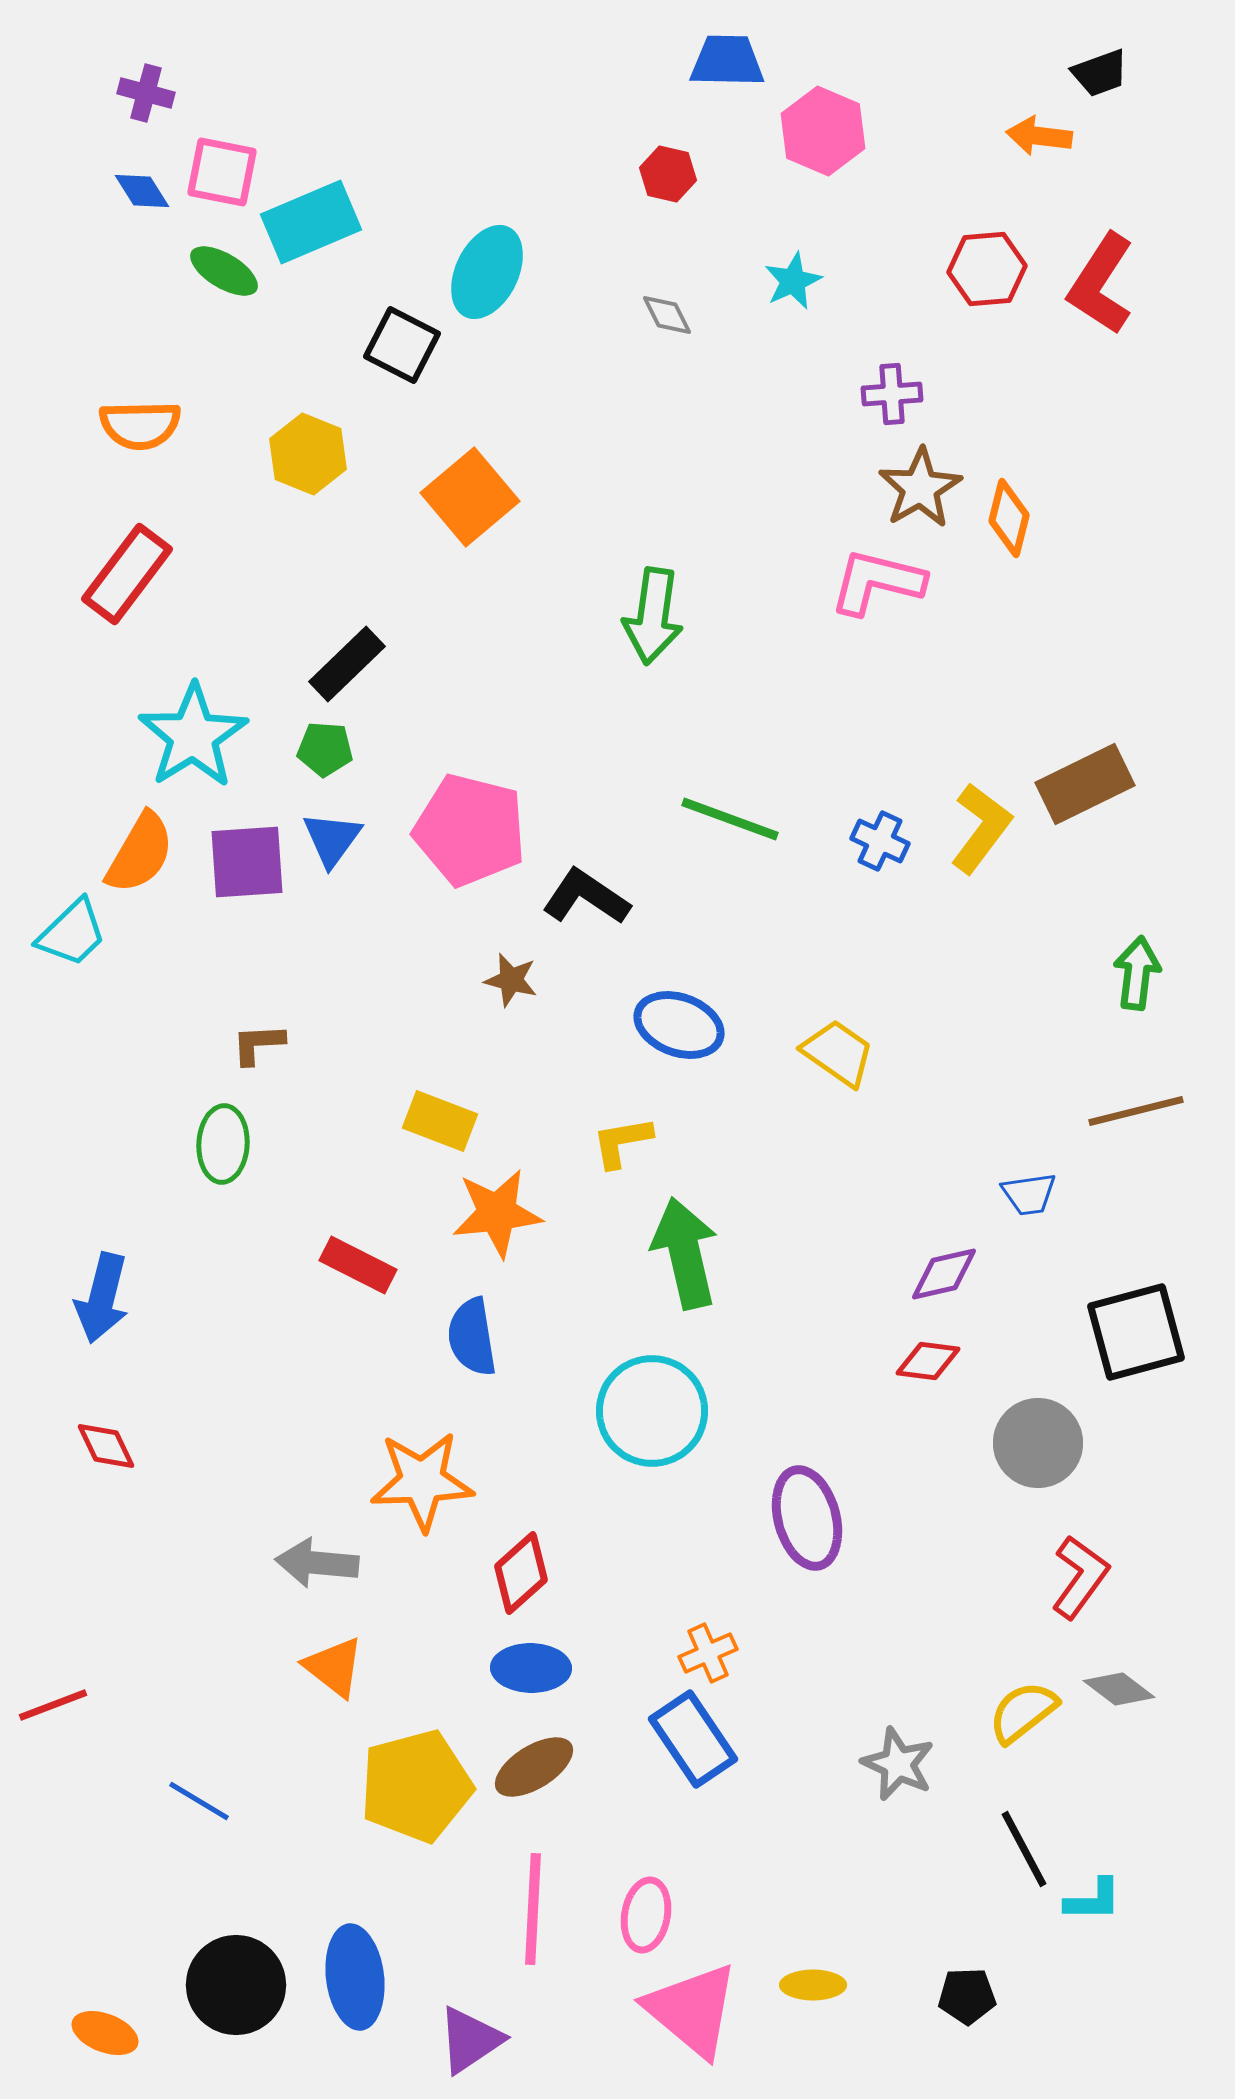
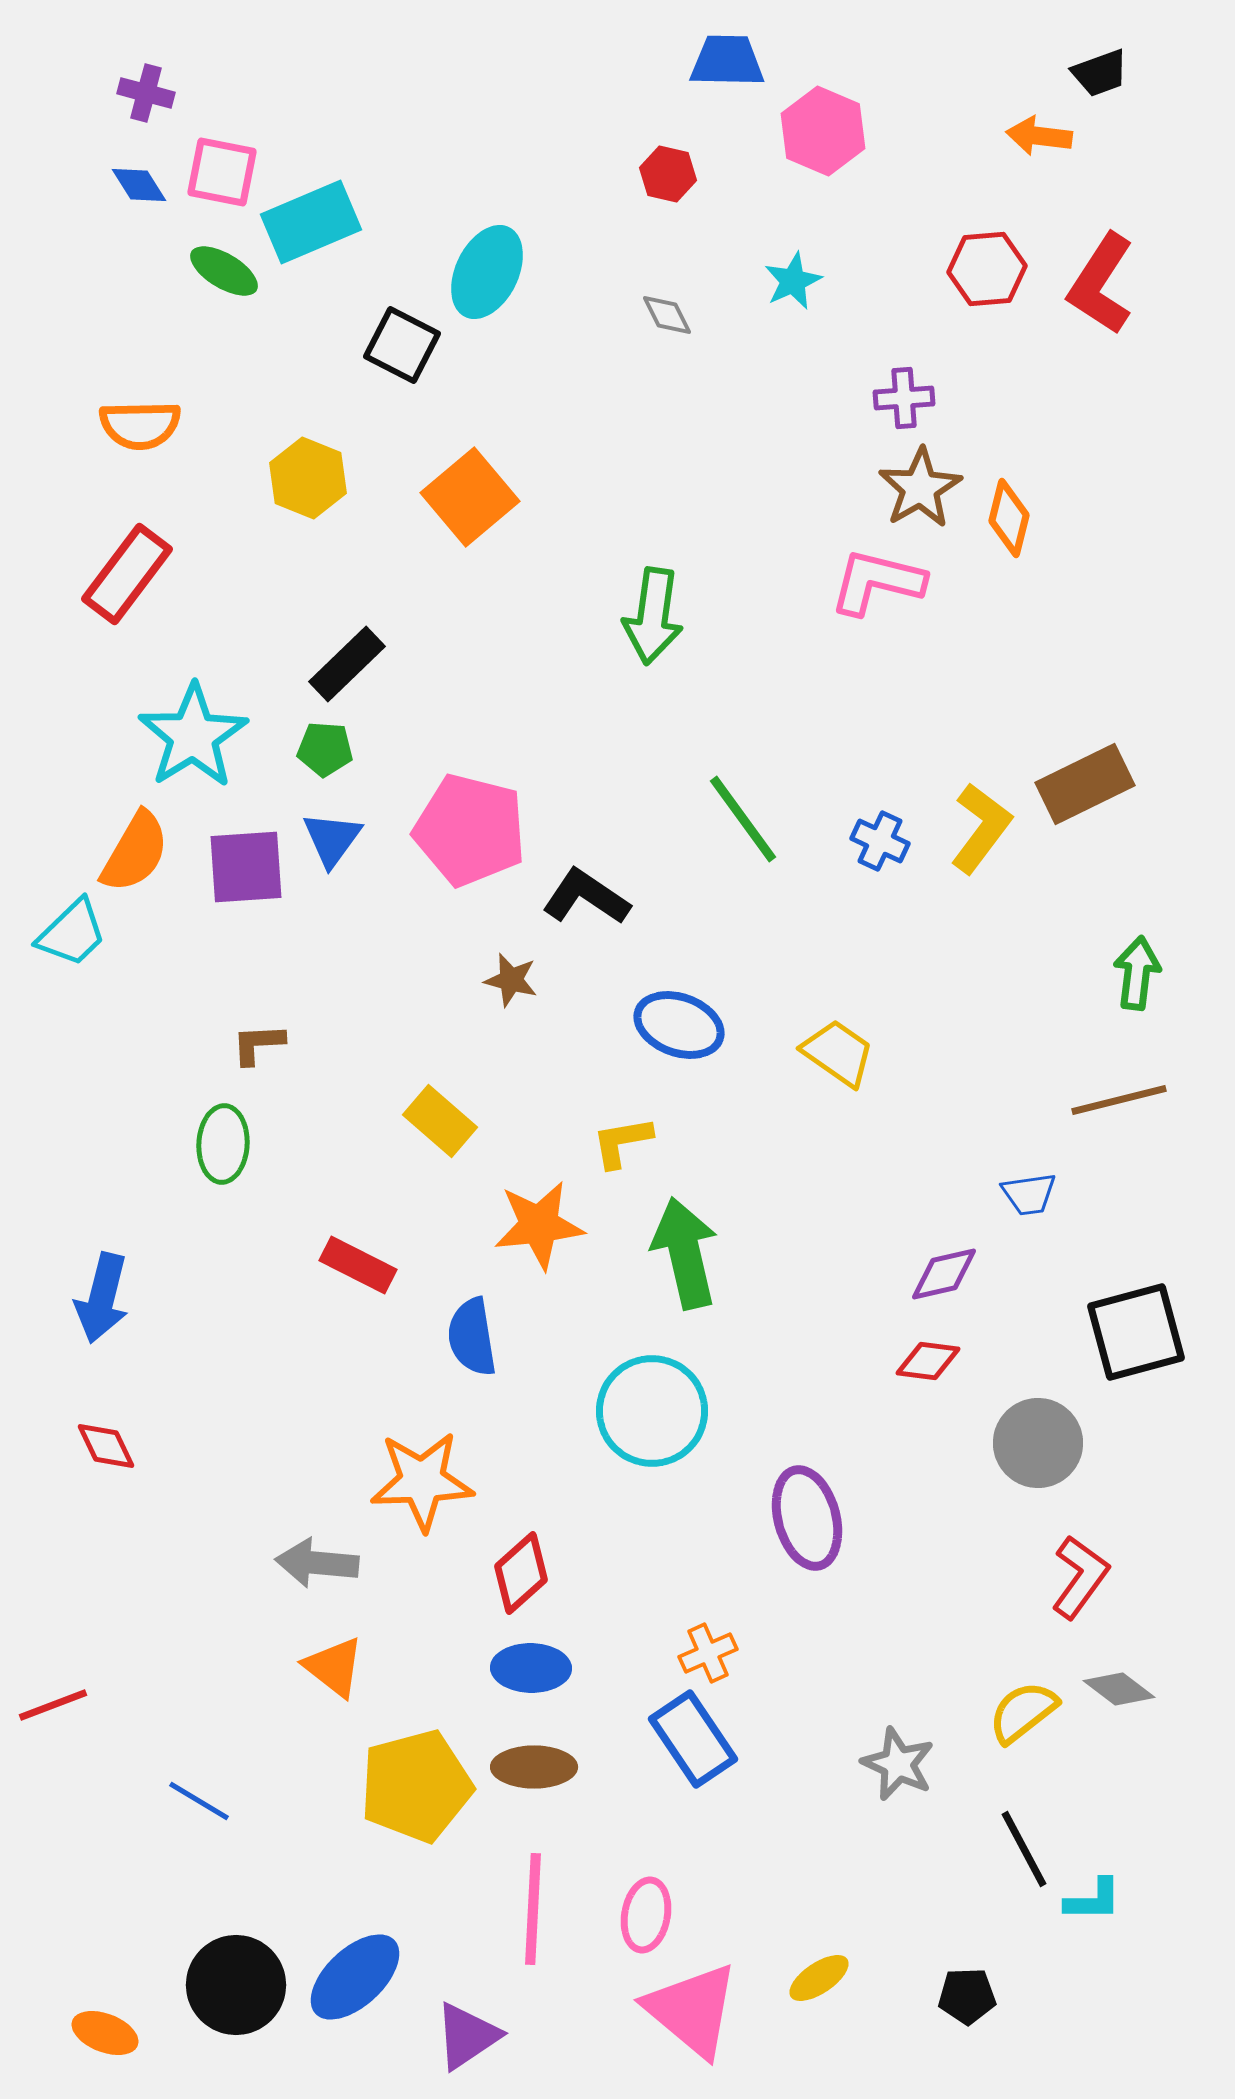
blue diamond at (142, 191): moved 3 px left, 6 px up
purple cross at (892, 394): moved 12 px right, 4 px down
yellow hexagon at (308, 454): moved 24 px down
green line at (730, 819): moved 13 px right; rotated 34 degrees clockwise
orange semicircle at (140, 853): moved 5 px left, 1 px up
purple square at (247, 862): moved 1 px left, 5 px down
brown line at (1136, 1111): moved 17 px left, 11 px up
yellow rectangle at (440, 1121): rotated 20 degrees clockwise
orange star at (497, 1213): moved 42 px right, 12 px down
brown ellipse at (534, 1767): rotated 32 degrees clockwise
blue ellipse at (355, 1977): rotated 54 degrees clockwise
yellow ellipse at (813, 1985): moved 6 px right, 7 px up; rotated 34 degrees counterclockwise
purple triangle at (470, 2040): moved 3 px left, 4 px up
